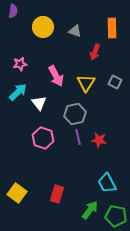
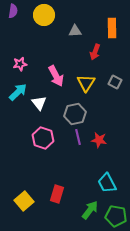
yellow circle: moved 1 px right, 12 px up
gray triangle: rotated 24 degrees counterclockwise
yellow square: moved 7 px right, 8 px down; rotated 12 degrees clockwise
